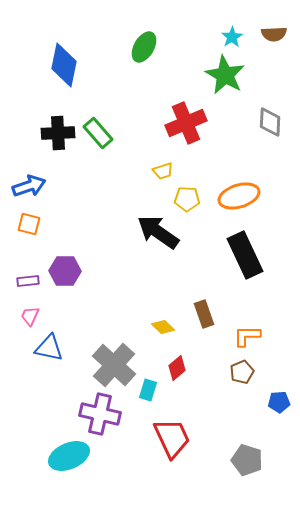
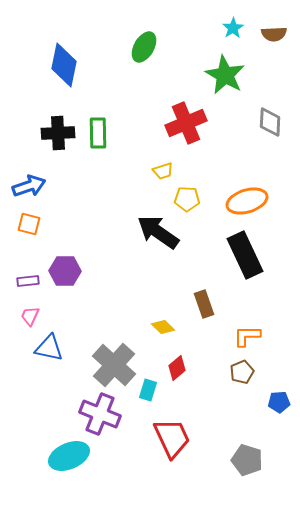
cyan star: moved 1 px right, 9 px up
green rectangle: rotated 40 degrees clockwise
orange ellipse: moved 8 px right, 5 px down
brown rectangle: moved 10 px up
purple cross: rotated 9 degrees clockwise
